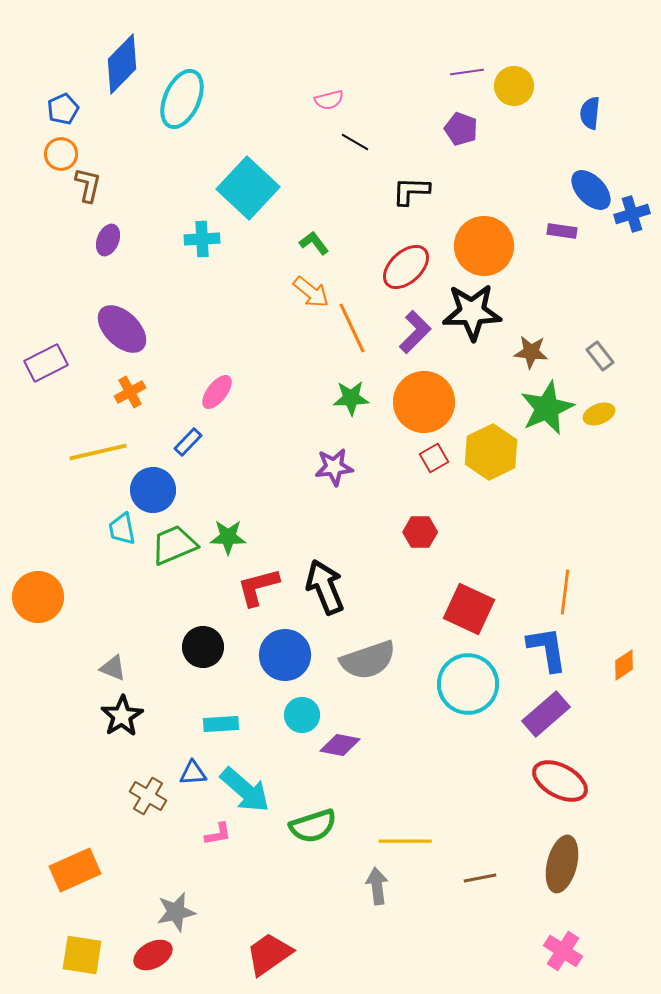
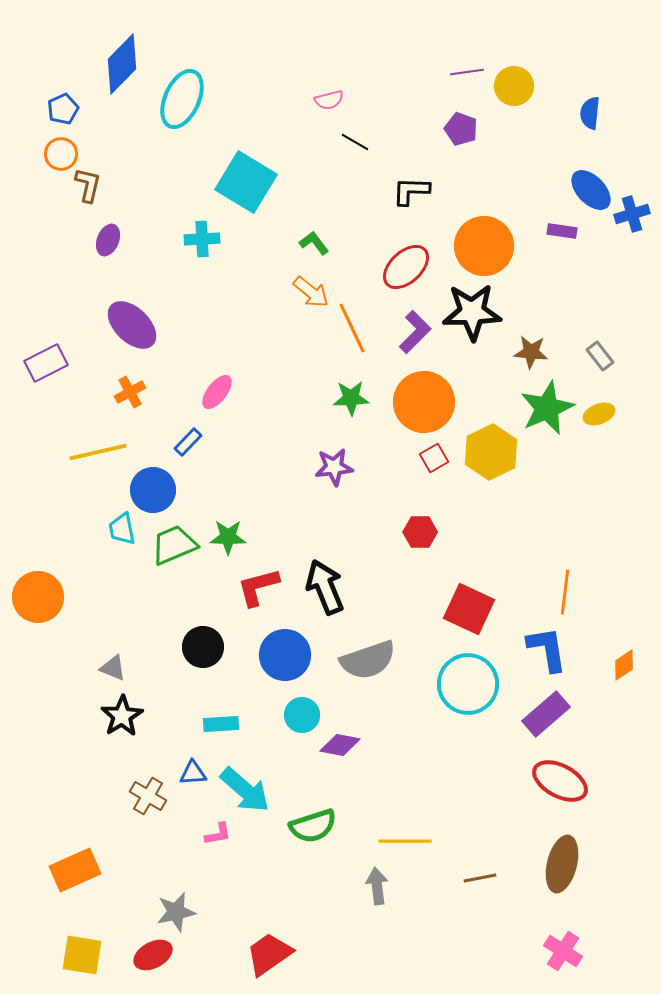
cyan square at (248, 188): moved 2 px left, 6 px up; rotated 12 degrees counterclockwise
purple ellipse at (122, 329): moved 10 px right, 4 px up
